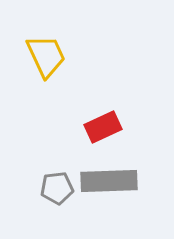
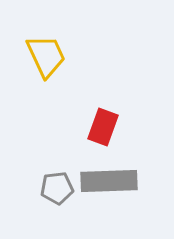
red rectangle: rotated 45 degrees counterclockwise
